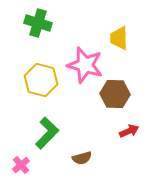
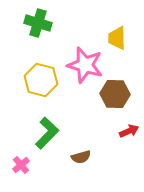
yellow trapezoid: moved 2 px left
brown semicircle: moved 1 px left, 1 px up
